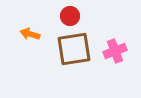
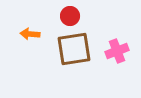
orange arrow: rotated 12 degrees counterclockwise
pink cross: moved 2 px right
